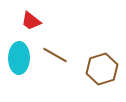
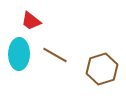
cyan ellipse: moved 4 px up
